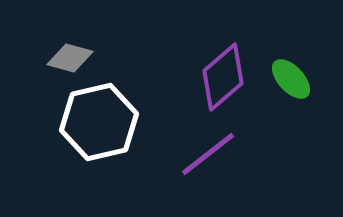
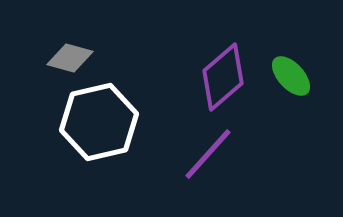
green ellipse: moved 3 px up
purple line: rotated 10 degrees counterclockwise
